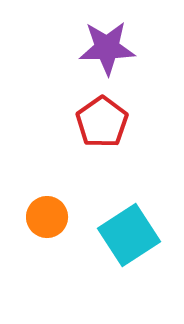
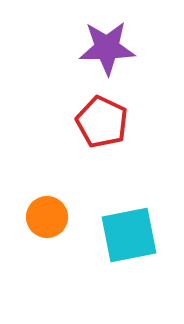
red pentagon: rotated 12 degrees counterclockwise
cyan square: rotated 22 degrees clockwise
